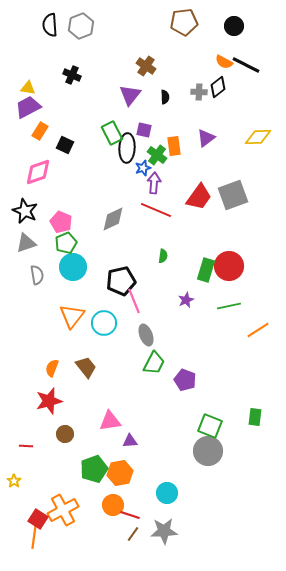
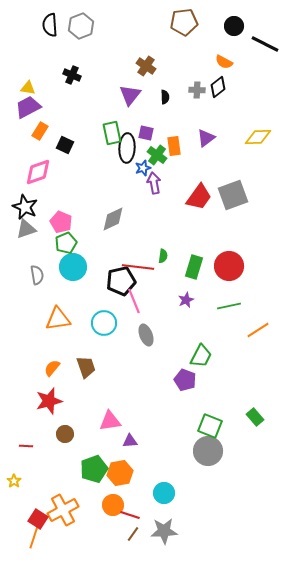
black line at (246, 65): moved 19 px right, 21 px up
gray cross at (199, 92): moved 2 px left, 2 px up
purple square at (144, 130): moved 2 px right, 3 px down
green rectangle at (112, 133): rotated 15 degrees clockwise
purple arrow at (154, 183): rotated 15 degrees counterclockwise
red line at (156, 210): moved 18 px left, 57 px down; rotated 16 degrees counterclockwise
black star at (25, 211): moved 4 px up
gray triangle at (26, 243): moved 14 px up
green rectangle at (206, 270): moved 12 px left, 3 px up
orange triangle at (72, 316): moved 14 px left, 3 px down; rotated 44 degrees clockwise
green trapezoid at (154, 363): moved 47 px right, 7 px up
brown trapezoid at (86, 367): rotated 20 degrees clockwise
orange semicircle at (52, 368): rotated 18 degrees clockwise
green rectangle at (255, 417): rotated 48 degrees counterclockwise
cyan circle at (167, 493): moved 3 px left
orange line at (34, 537): rotated 10 degrees clockwise
